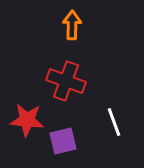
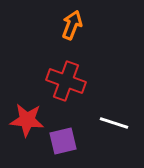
orange arrow: rotated 20 degrees clockwise
white line: moved 1 px down; rotated 52 degrees counterclockwise
